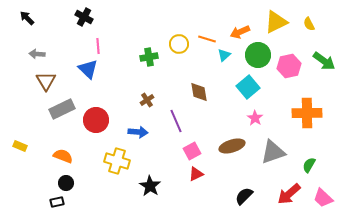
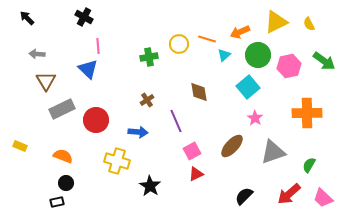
brown ellipse: rotated 30 degrees counterclockwise
